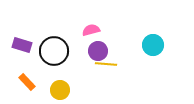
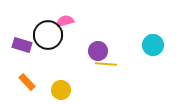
pink semicircle: moved 26 px left, 9 px up
black circle: moved 6 px left, 16 px up
yellow circle: moved 1 px right
